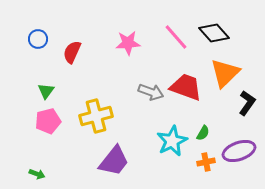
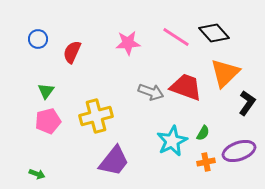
pink line: rotated 16 degrees counterclockwise
